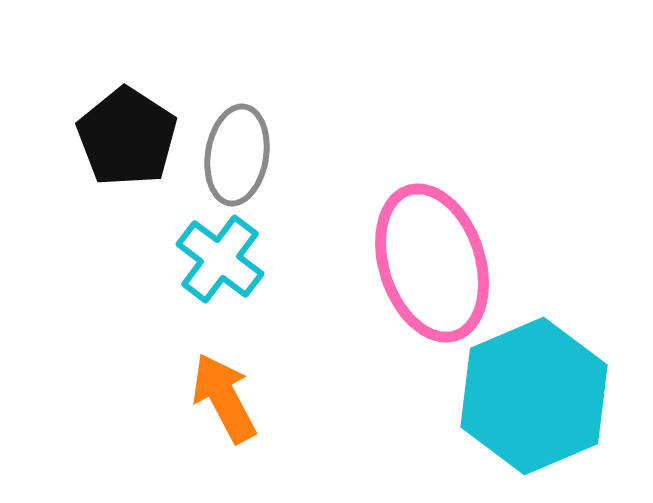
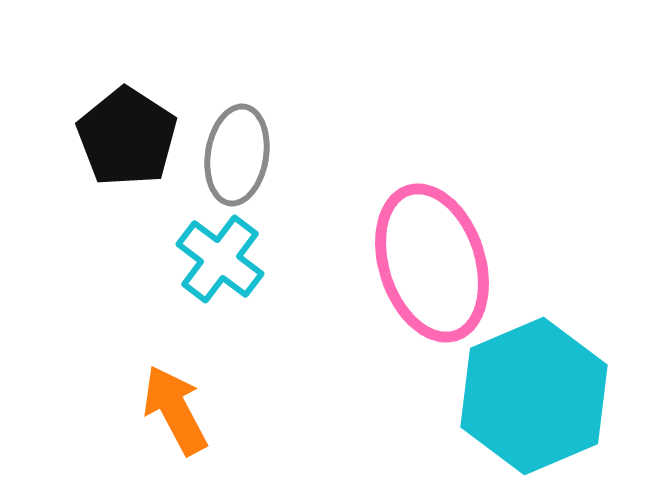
orange arrow: moved 49 px left, 12 px down
